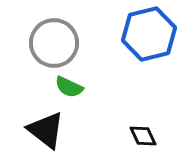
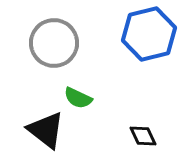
green semicircle: moved 9 px right, 11 px down
